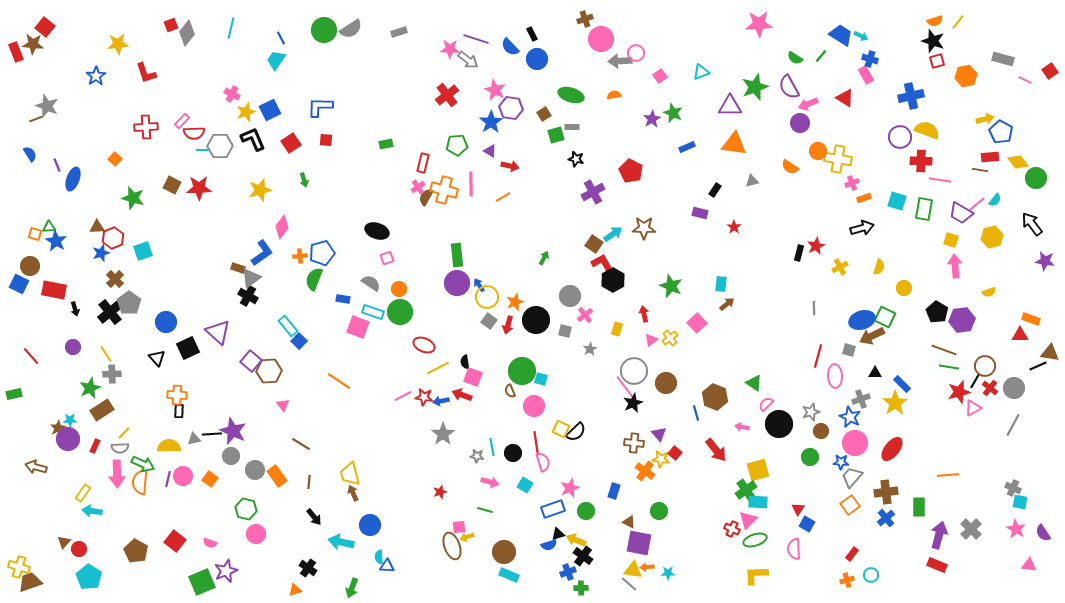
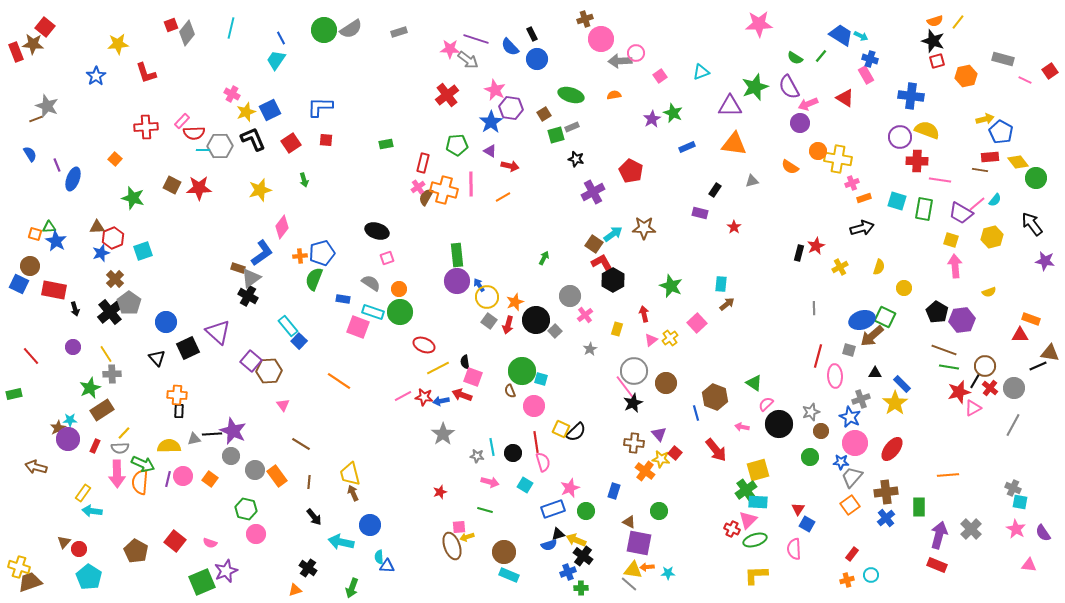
blue cross at (911, 96): rotated 20 degrees clockwise
gray rectangle at (572, 127): rotated 24 degrees counterclockwise
red cross at (921, 161): moved 4 px left
purple circle at (457, 283): moved 2 px up
gray square at (565, 331): moved 10 px left; rotated 32 degrees clockwise
brown arrow at (872, 336): rotated 15 degrees counterclockwise
